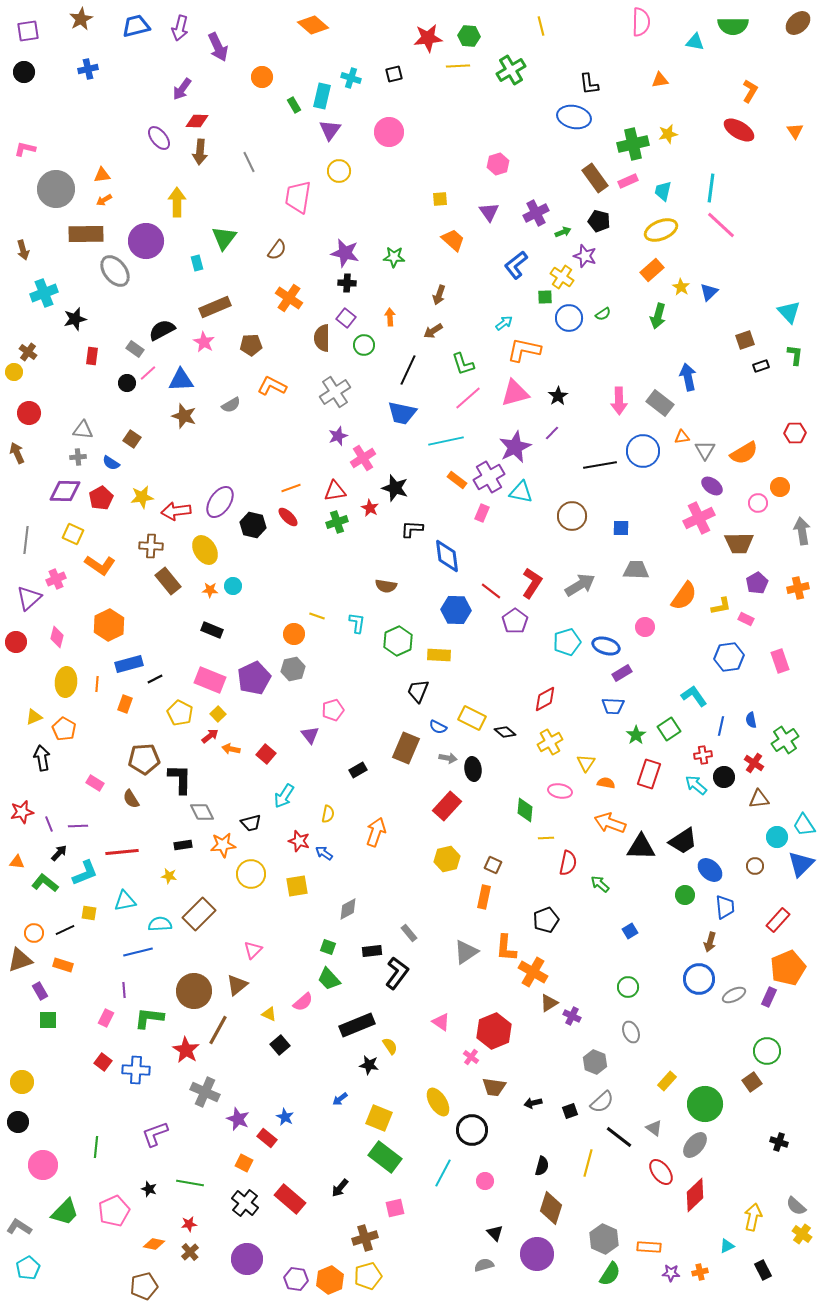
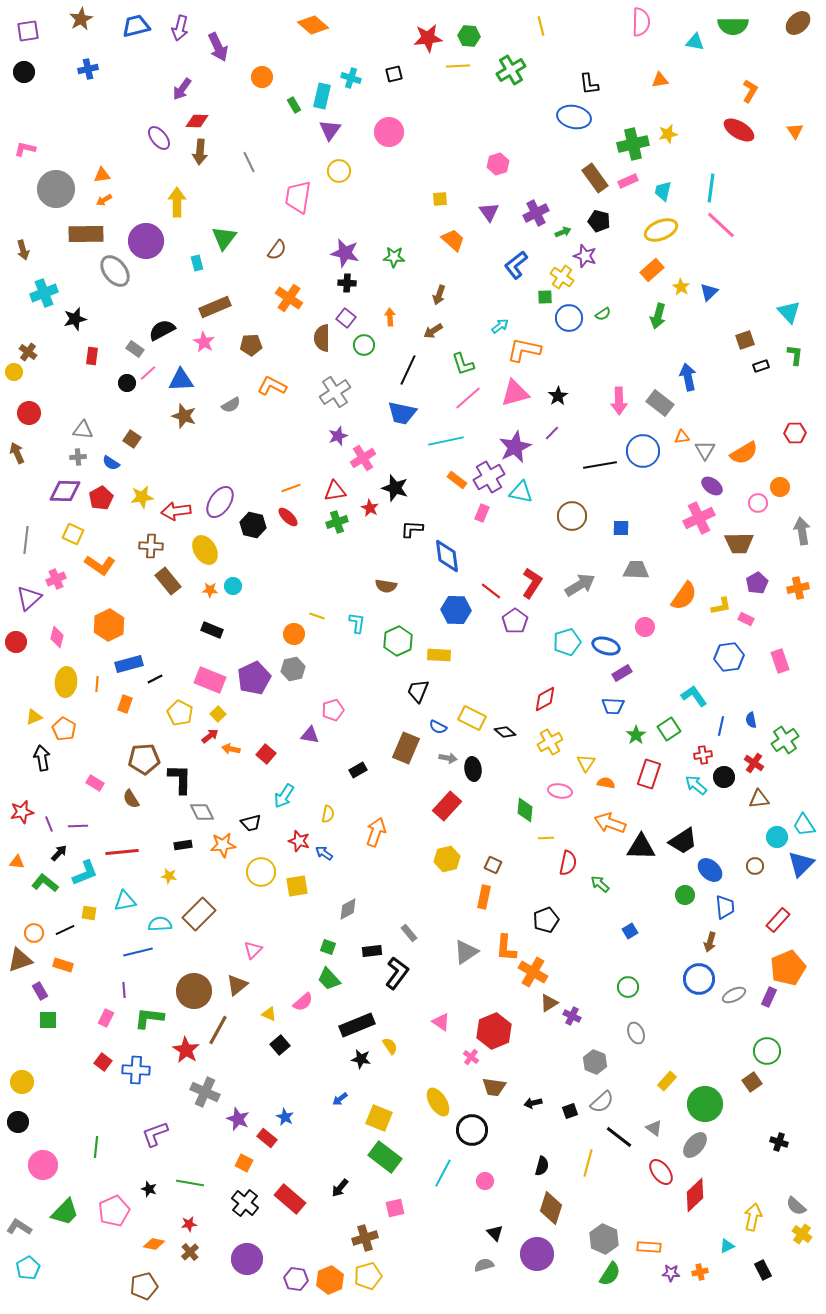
cyan arrow at (504, 323): moved 4 px left, 3 px down
purple triangle at (310, 735): rotated 42 degrees counterclockwise
yellow circle at (251, 874): moved 10 px right, 2 px up
gray ellipse at (631, 1032): moved 5 px right, 1 px down
black star at (369, 1065): moved 8 px left, 6 px up
